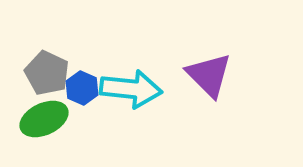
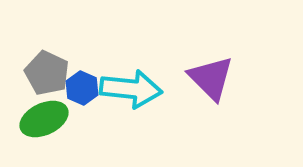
purple triangle: moved 2 px right, 3 px down
